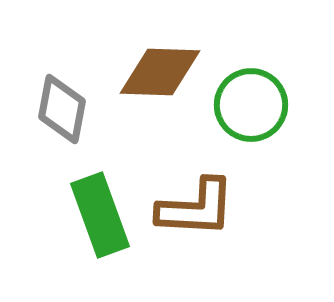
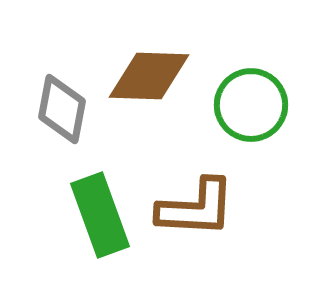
brown diamond: moved 11 px left, 4 px down
